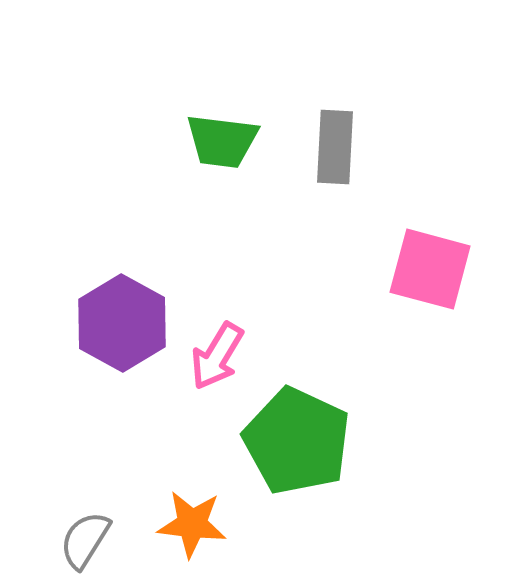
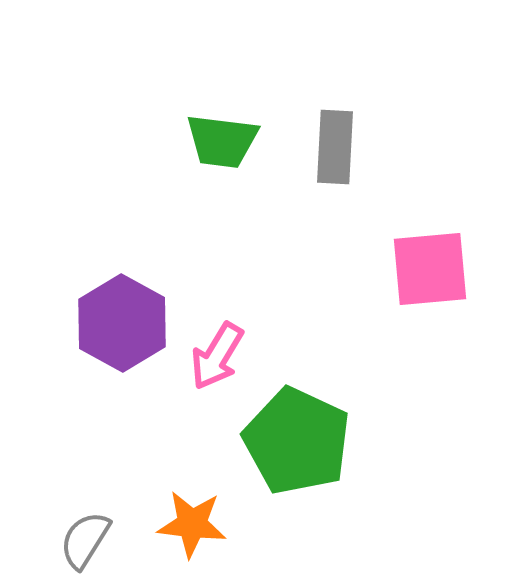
pink square: rotated 20 degrees counterclockwise
